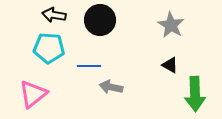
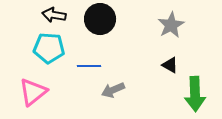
black circle: moved 1 px up
gray star: rotated 12 degrees clockwise
gray arrow: moved 2 px right, 3 px down; rotated 35 degrees counterclockwise
pink triangle: moved 2 px up
